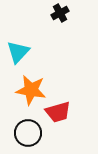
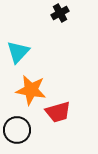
black circle: moved 11 px left, 3 px up
